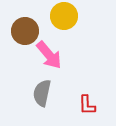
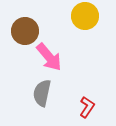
yellow circle: moved 21 px right
pink arrow: moved 2 px down
red L-shape: moved 2 px down; rotated 145 degrees counterclockwise
